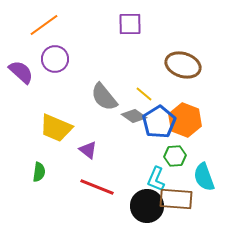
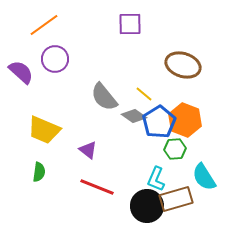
yellow trapezoid: moved 12 px left, 2 px down
green hexagon: moved 7 px up
cyan semicircle: rotated 12 degrees counterclockwise
brown rectangle: rotated 20 degrees counterclockwise
